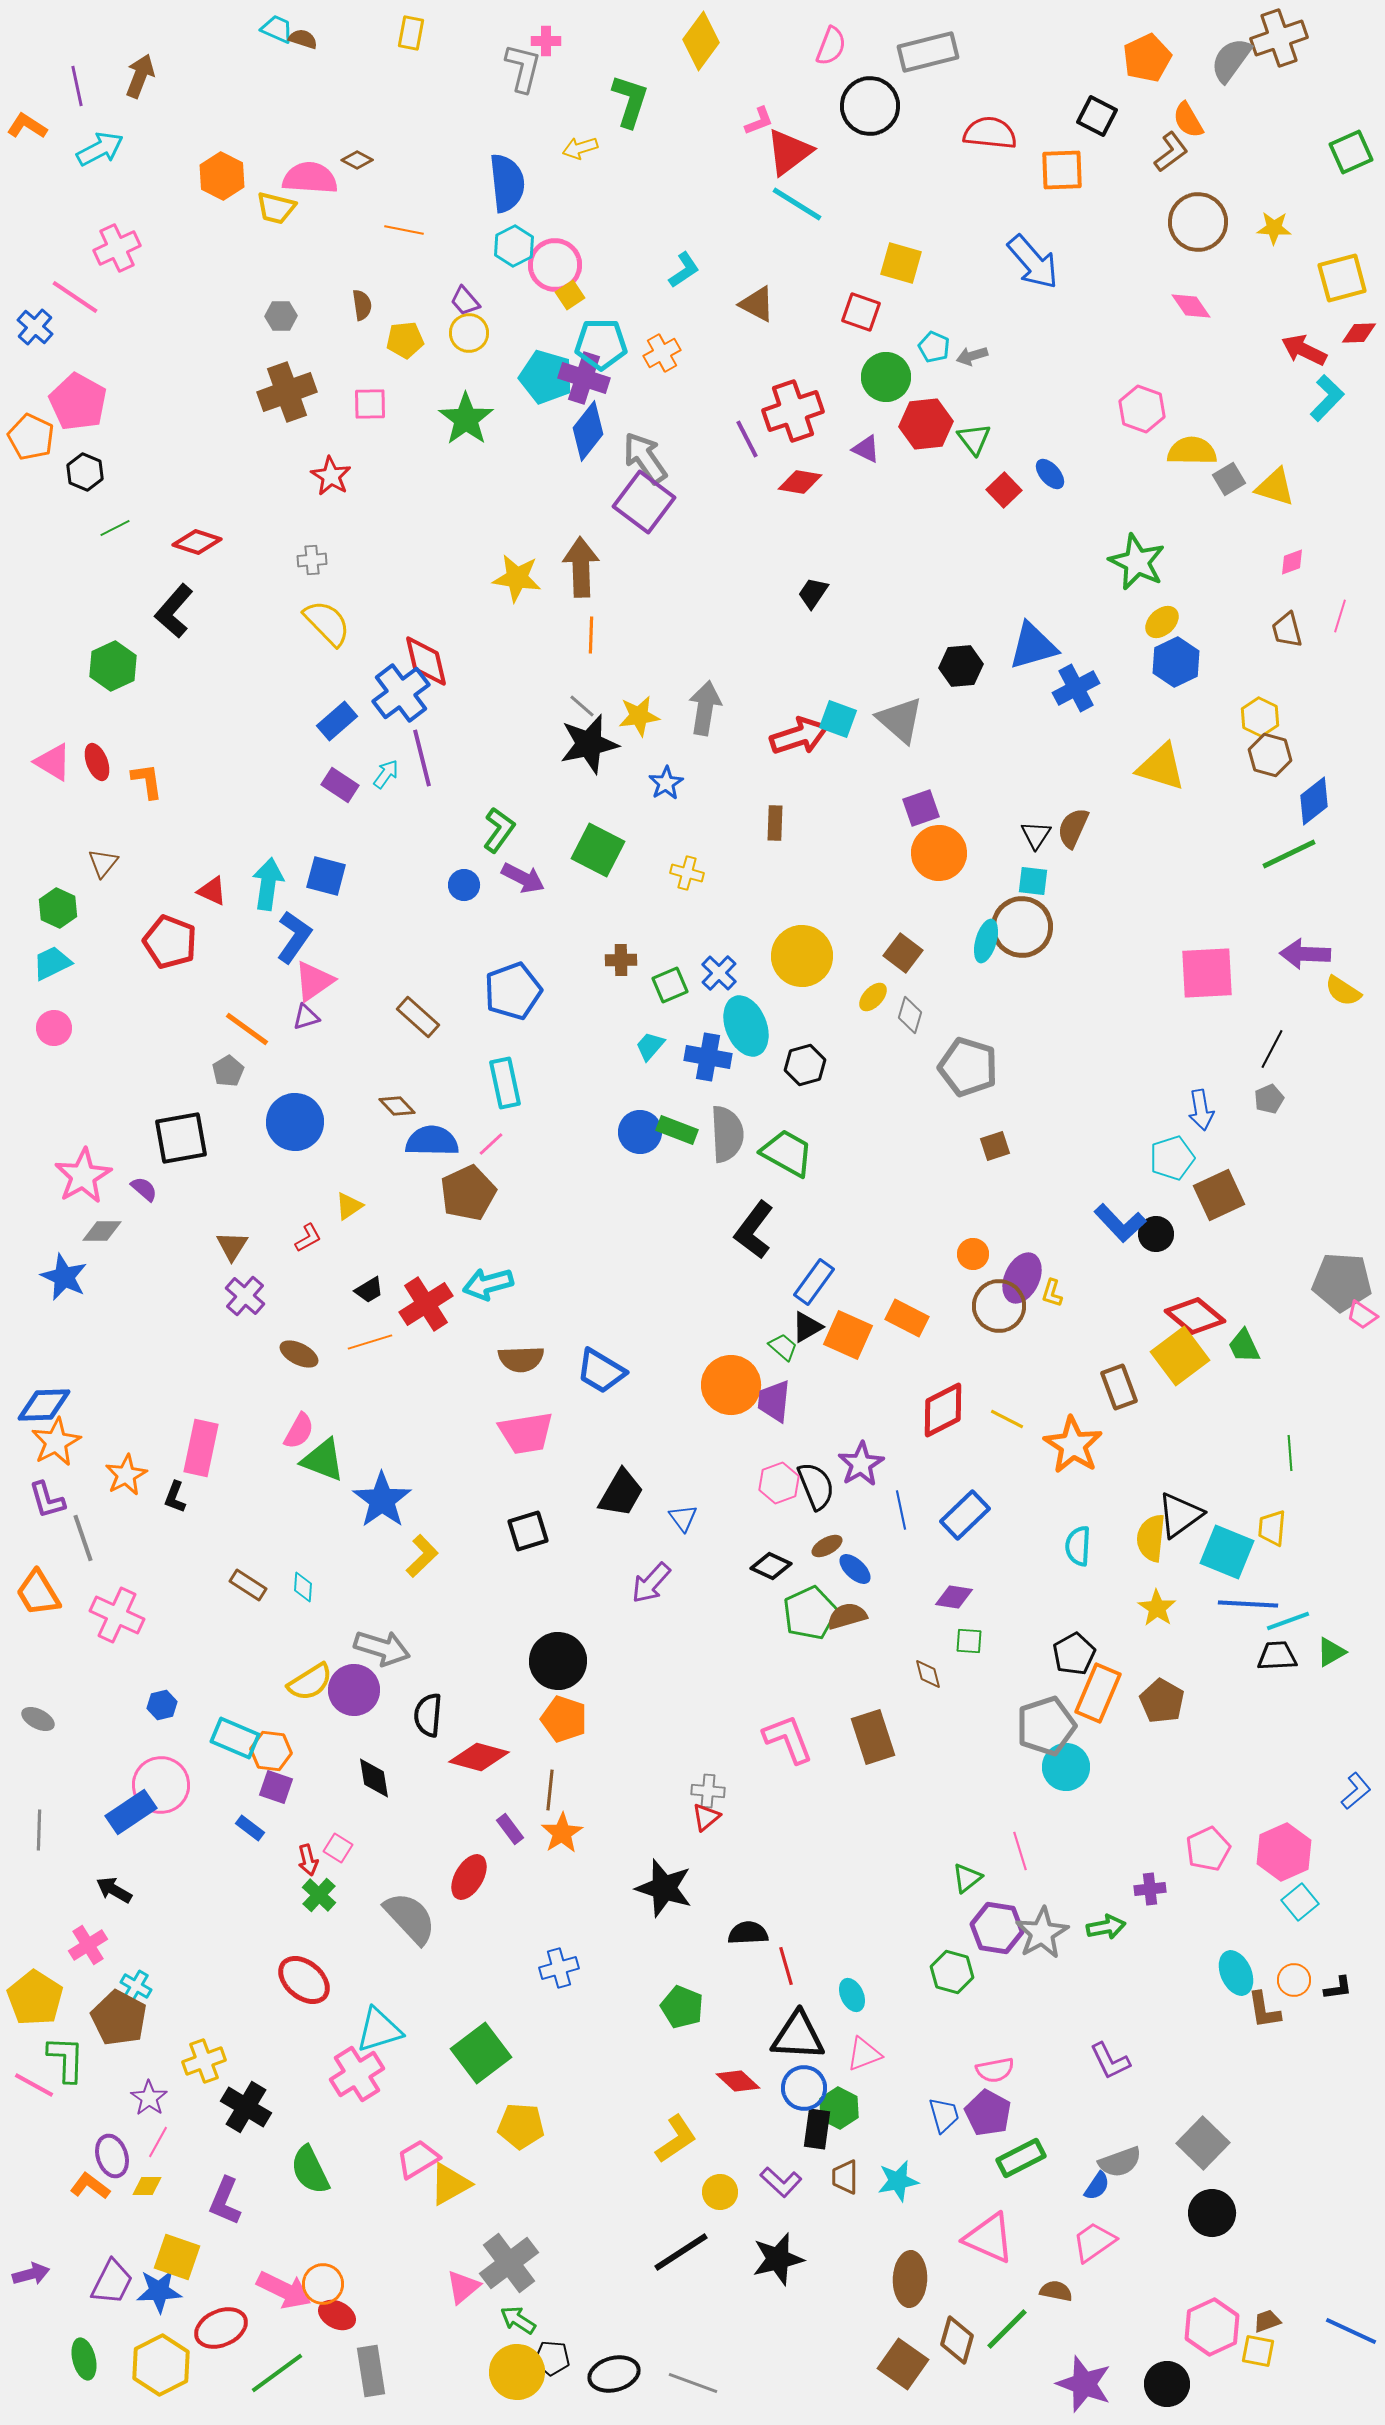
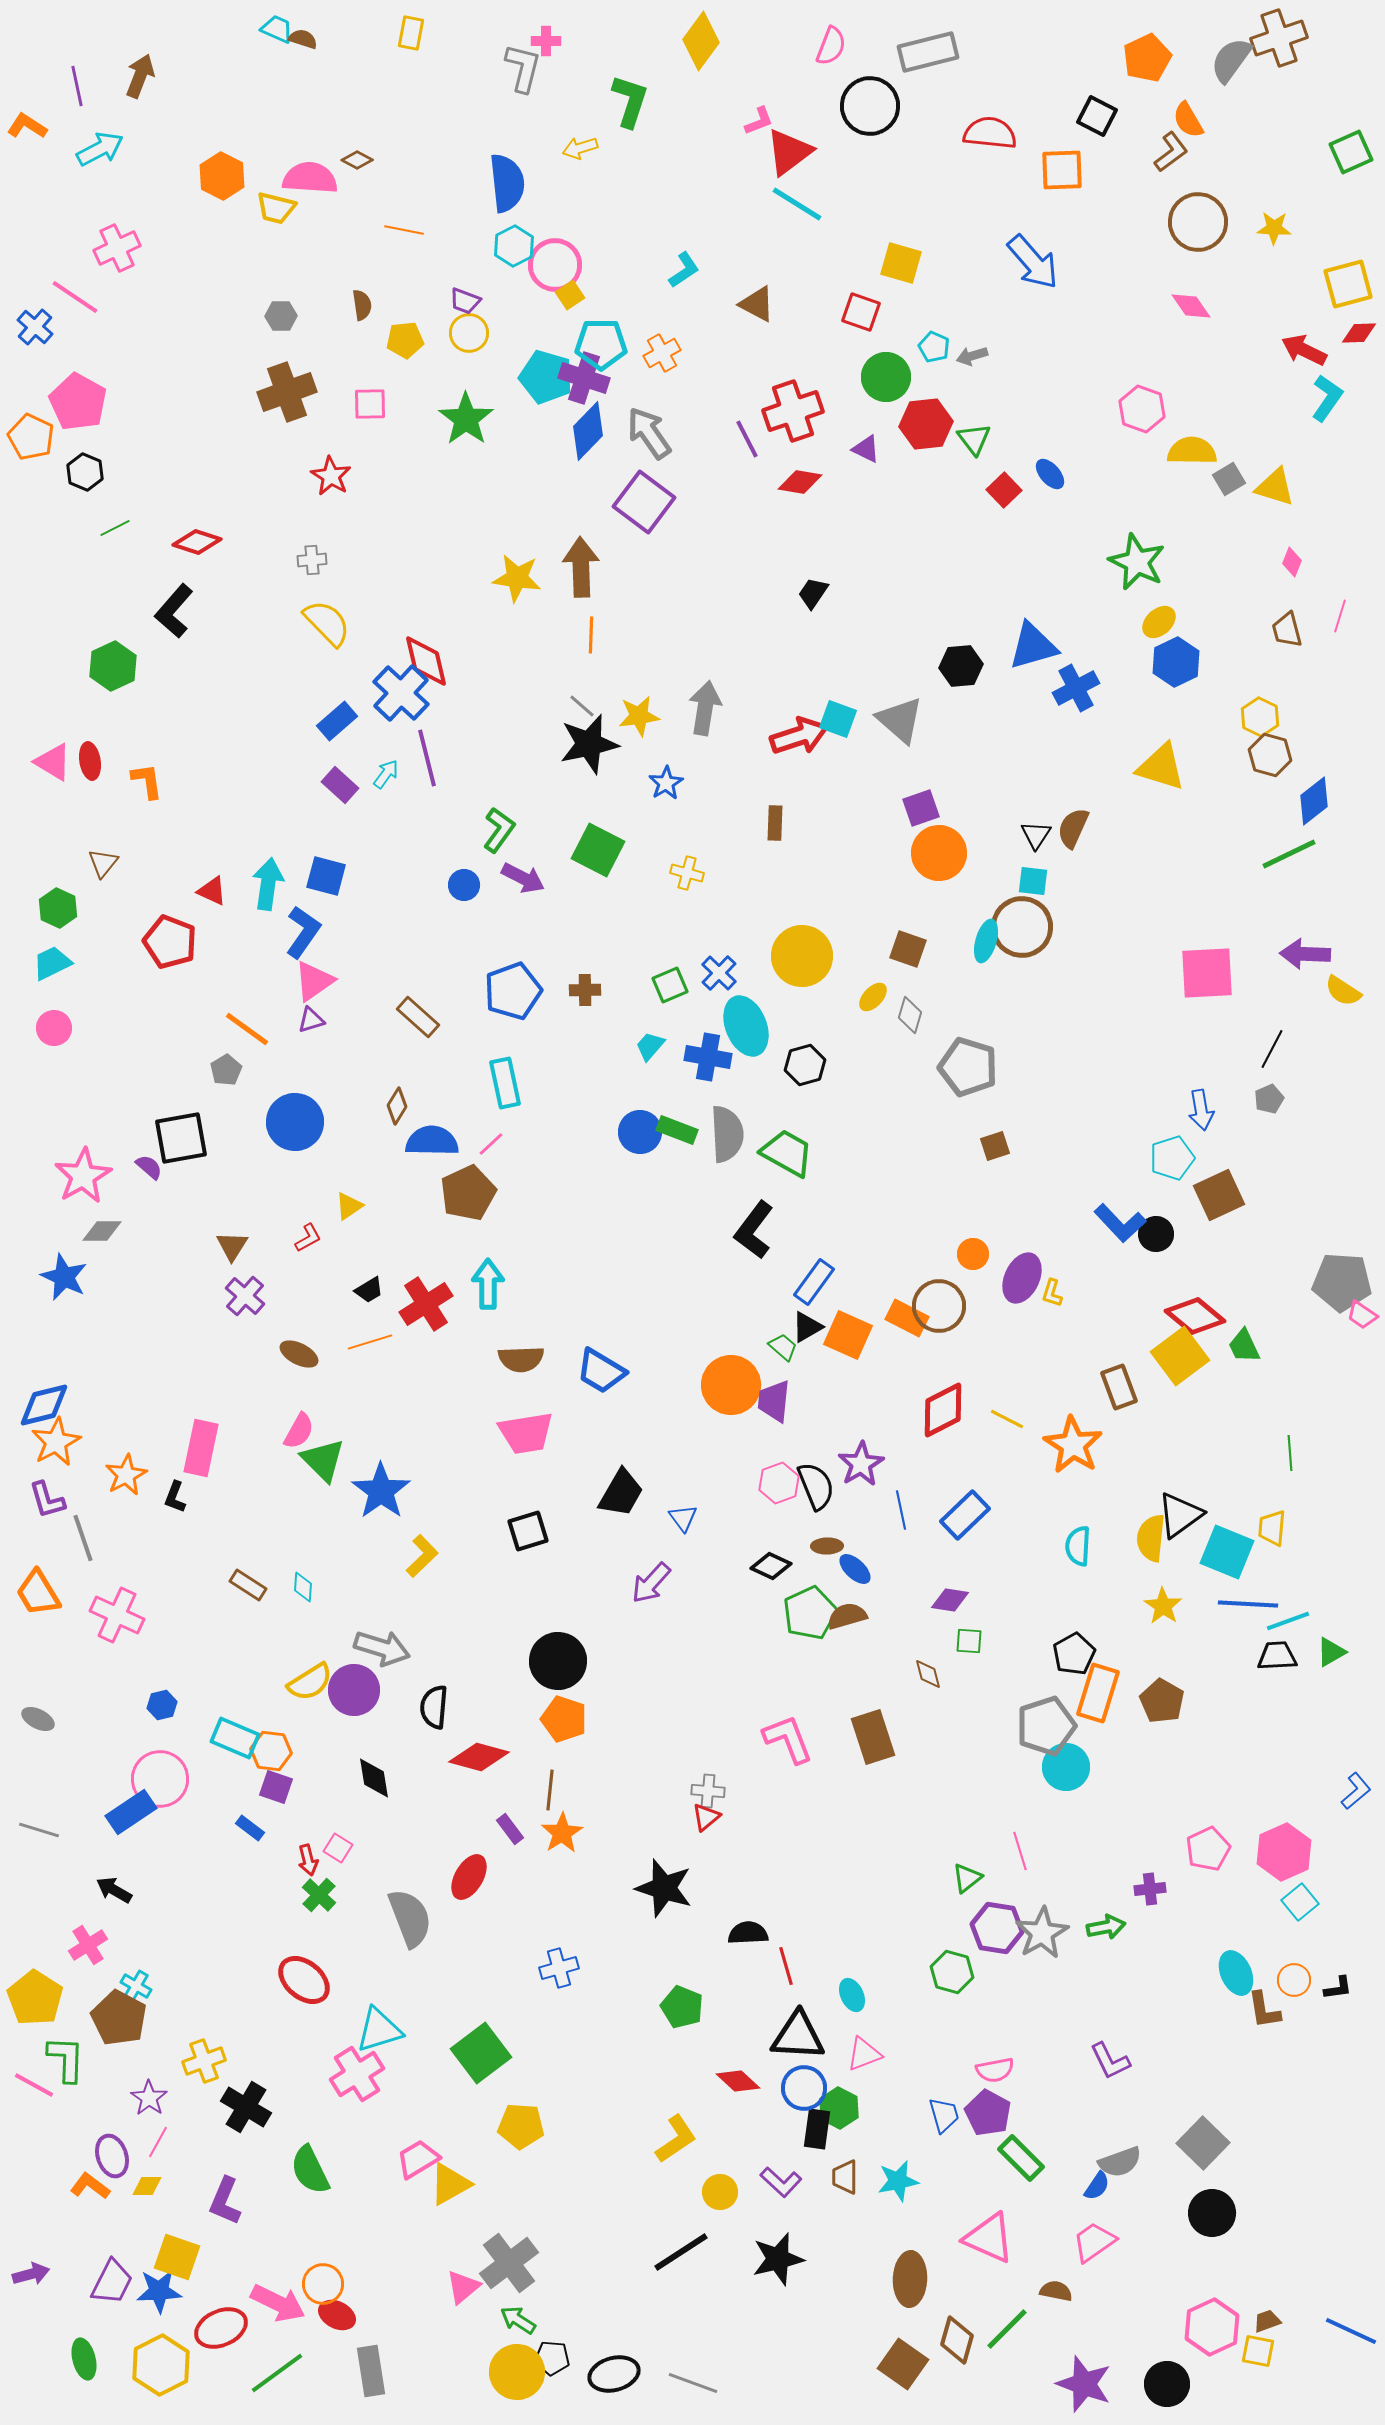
yellow square at (1342, 278): moved 6 px right, 6 px down
purple trapezoid at (465, 301): rotated 28 degrees counterclockwise
cyan L-shape at (1327, 398): rotated 9 degrees counterclockwise
blue diamond at (588, 431): rotated 6 degrees clockwise
gray arrow at (645, 458): moved 4 px right, 25 px up
pink diamond at (1292, 562): rotated 48 degrees counterclockwise
yellow ellipse at (1162, 622): moved 3 px left
blue cross at (401, 693): rotated 10 degrees counterclockwise
purple line at (422, 758): moved 5 px right
red ellipse at (97, 762): moved 7 px left, 1 px up; rotated 12 degrees clockwise
purple rectangle at (340, 785): rotated 9 degrees clockwise
blue L-shape at (294, 937): moved 9 px right, 5 px up
brown square at (903, 953): moved 5 px right, 4 px up; rotated 18 degrees counterclockwise
brown cross at (621, 960): moved 36 px left, 30 px down
purple triangle at (306, 1017): moved 5 px right, 3 px down
gray pentagon at (228, 1071): moved 2 px left, 1 px up
brown diamond at (397, 1106): rotated 75 degrees clockwise
purple semicircle at (144, 1189): moved 5 px right, 22 px up
cyan arrow at (488, 1284): rotated 105 degrees clockwise
brown circle at (999, 1306): moved 60 px left
blue diamond at (44, 1405): rotated 12 degrees counterclockwise
green triangle at (323, 1460): rotated 24 degrees clockwise
blue star at (382, 1500): moved 1 px left, 9 px up
brown ellipse at (827, 1546): rotated 28 degrees clockwise
purple diamond at (954, 1597): moved 4 px left, 3 px down
yellow star at (1157, 1608): moved 6 px right, 2 px up
orange rectangle at (1098, 1693): rotated 6 degrees counterclockwise
black semicircle at (428, 1715): moved 6 px right, 8 px up
pink circle at (161, 1785): moved 1 px left, 6 px up
gray line at (39, 1830): rotated 75 degrees counterclockwise
gray semicircle at (410, 1918): rotated 22 degrees clockwise
green rectangle at (1021, 2158): rotated 72 degrees clockwise
pink arrow at (284, 2290): moved 6 px left, 13 px down
